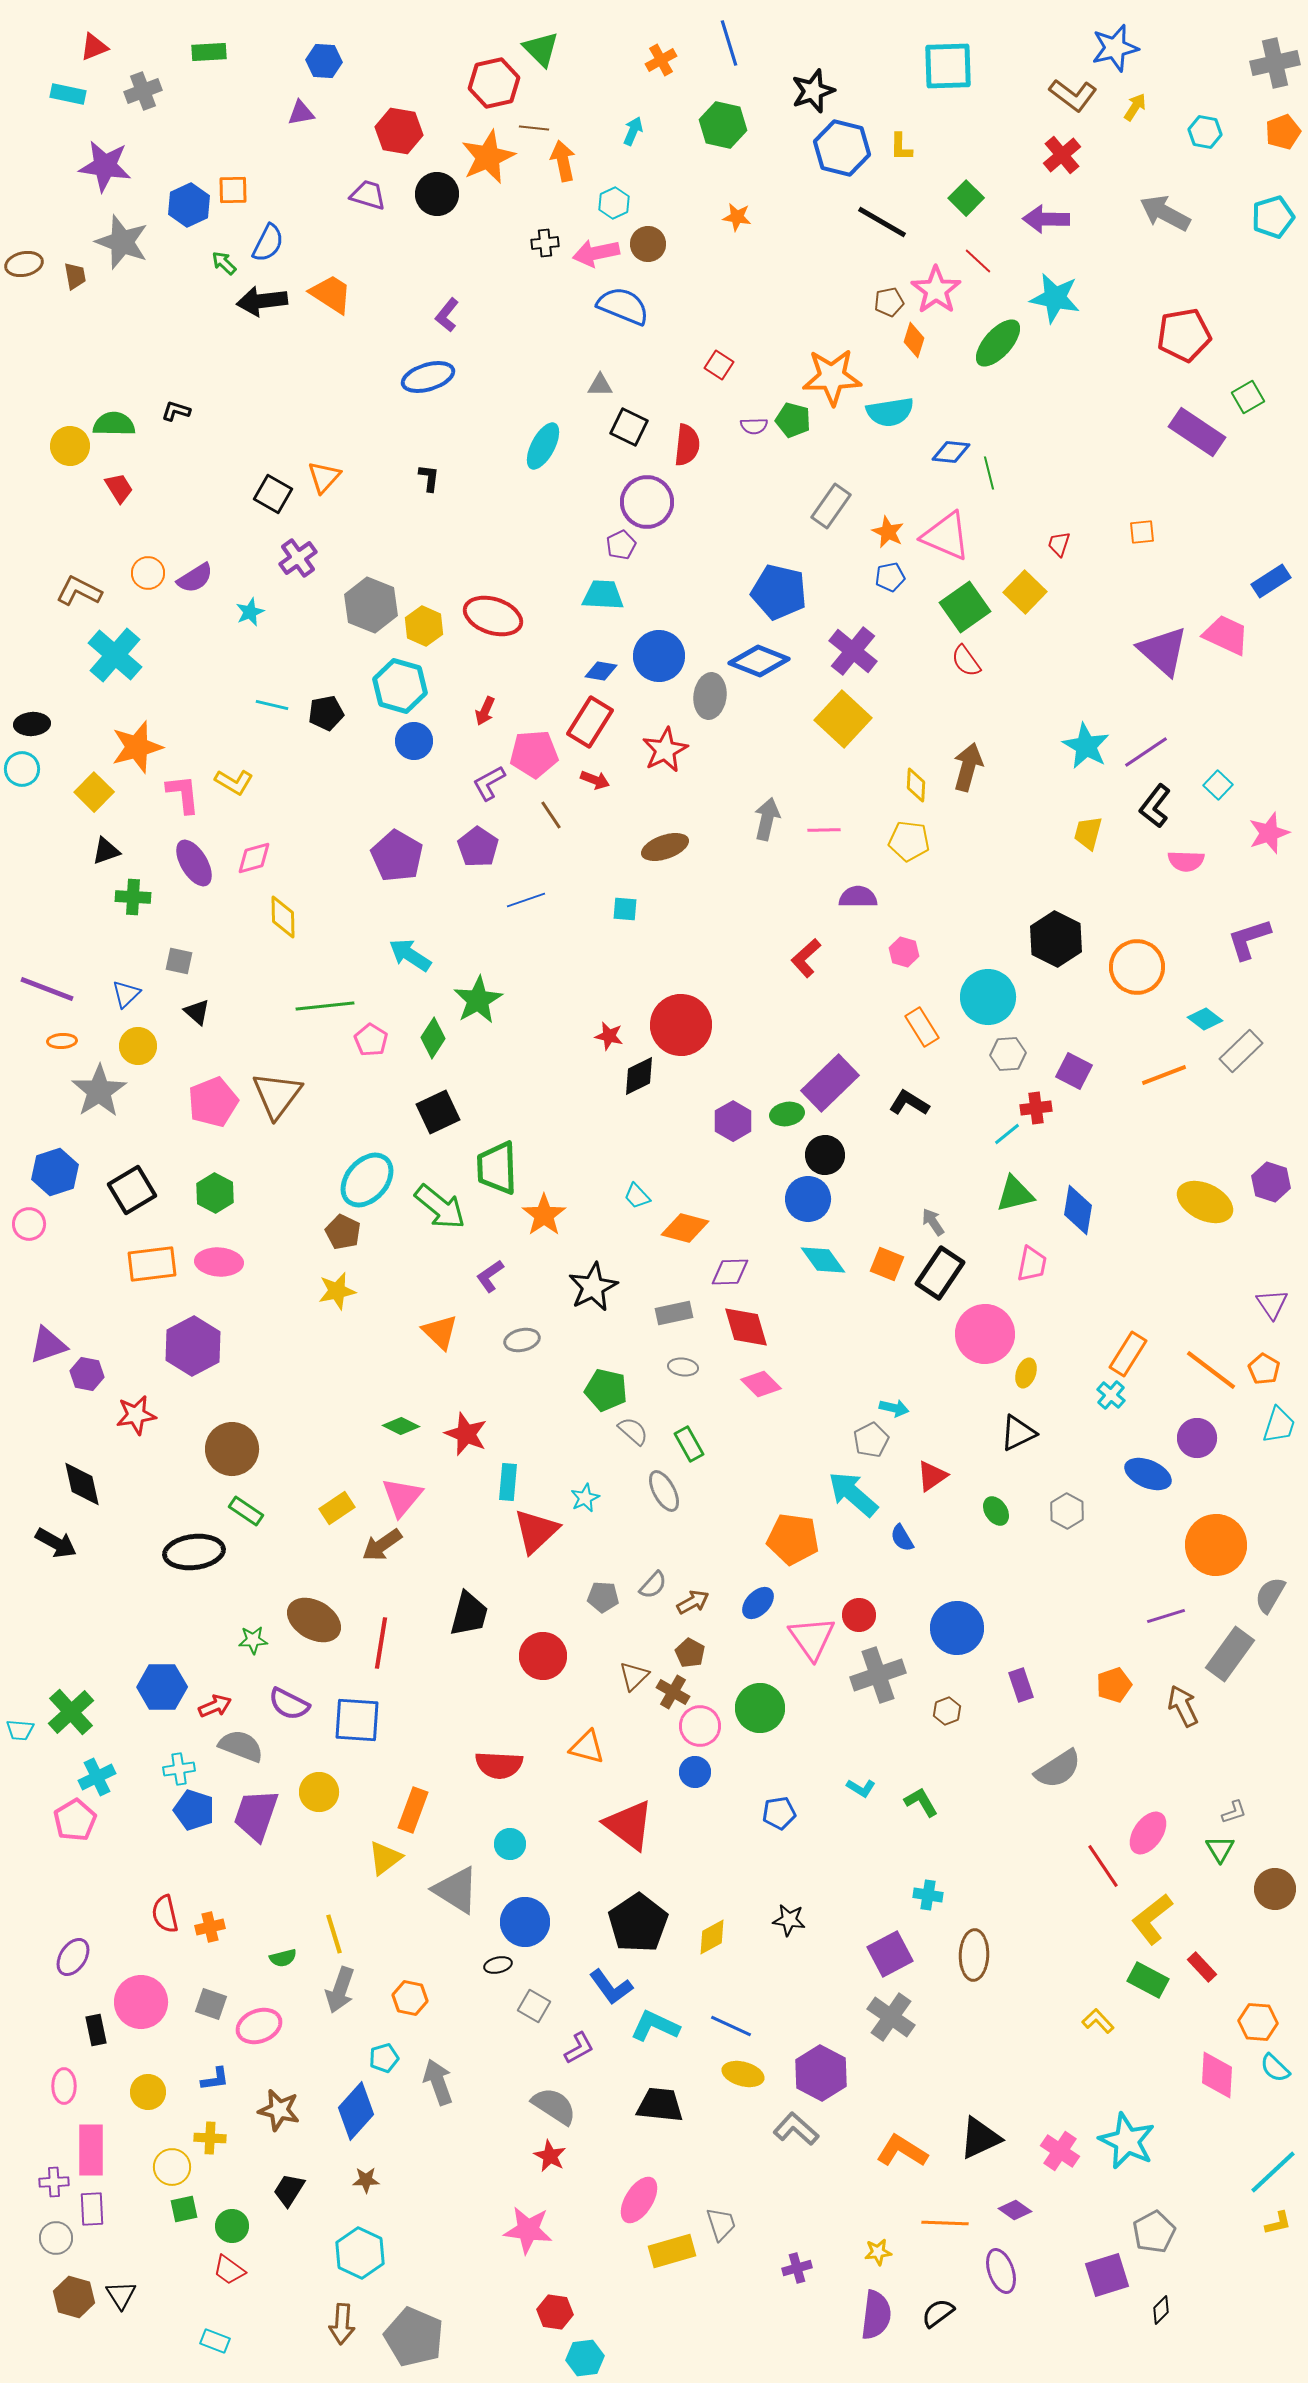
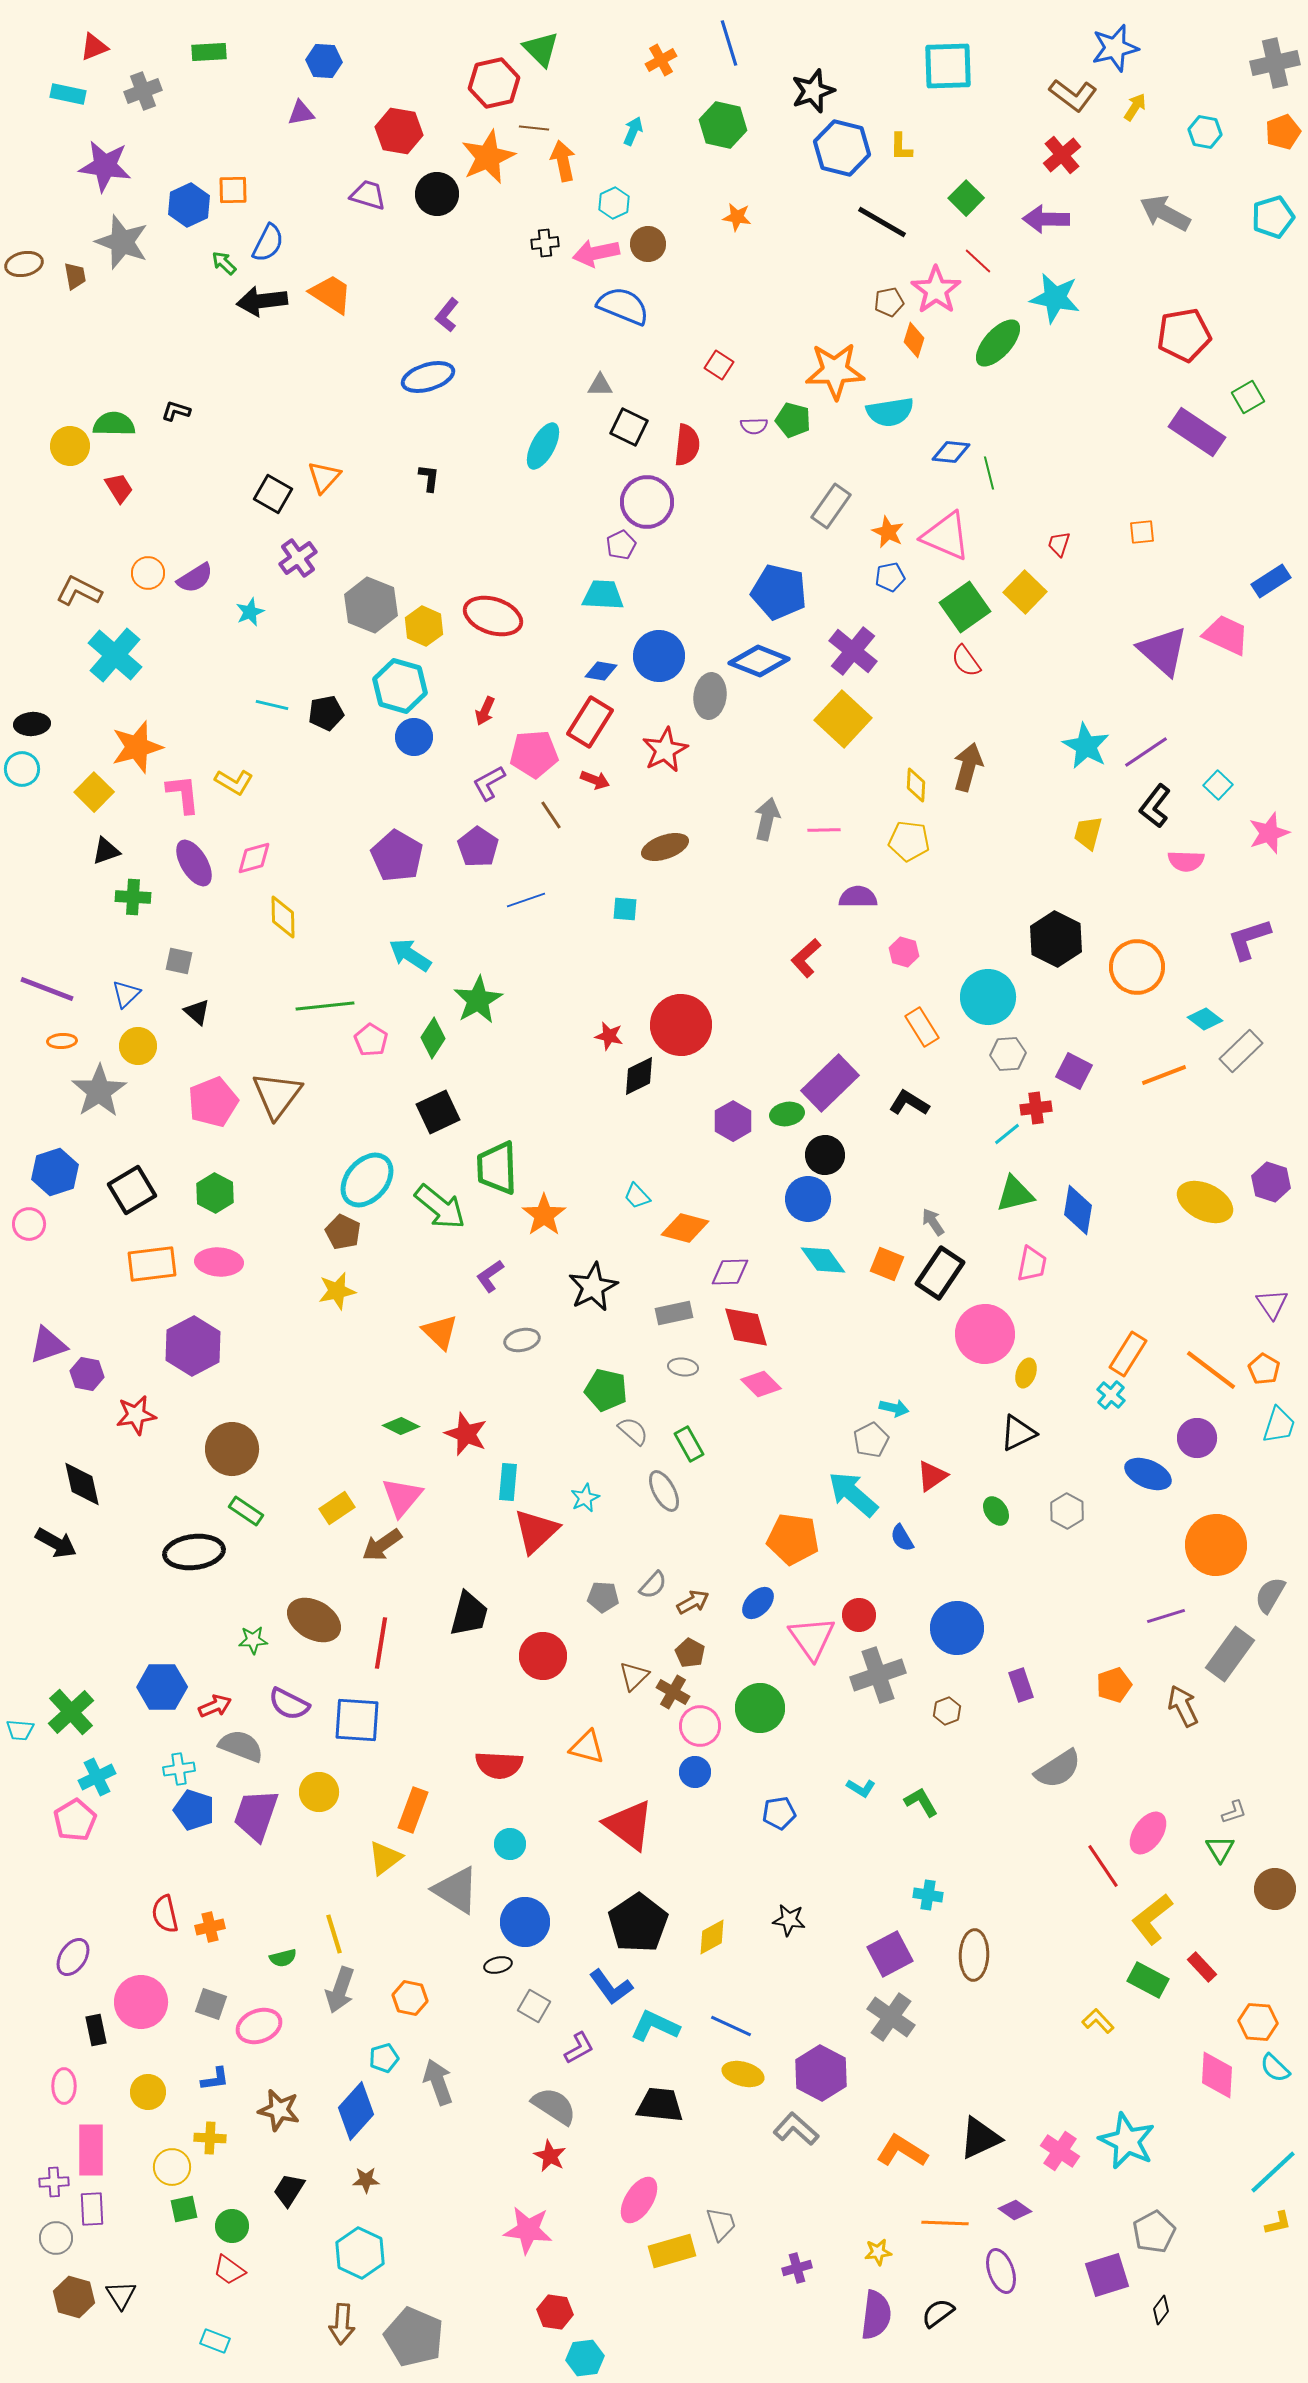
orange star at (832, 377): moved 3 px right, 6 px up
blue circle at (414, 741): moved 4 px up
black diamond at (1161, 2310): rotated 8 degrees counterclockwise
